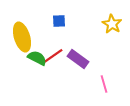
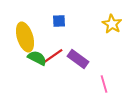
yellow ellipse: moved 3 px right
